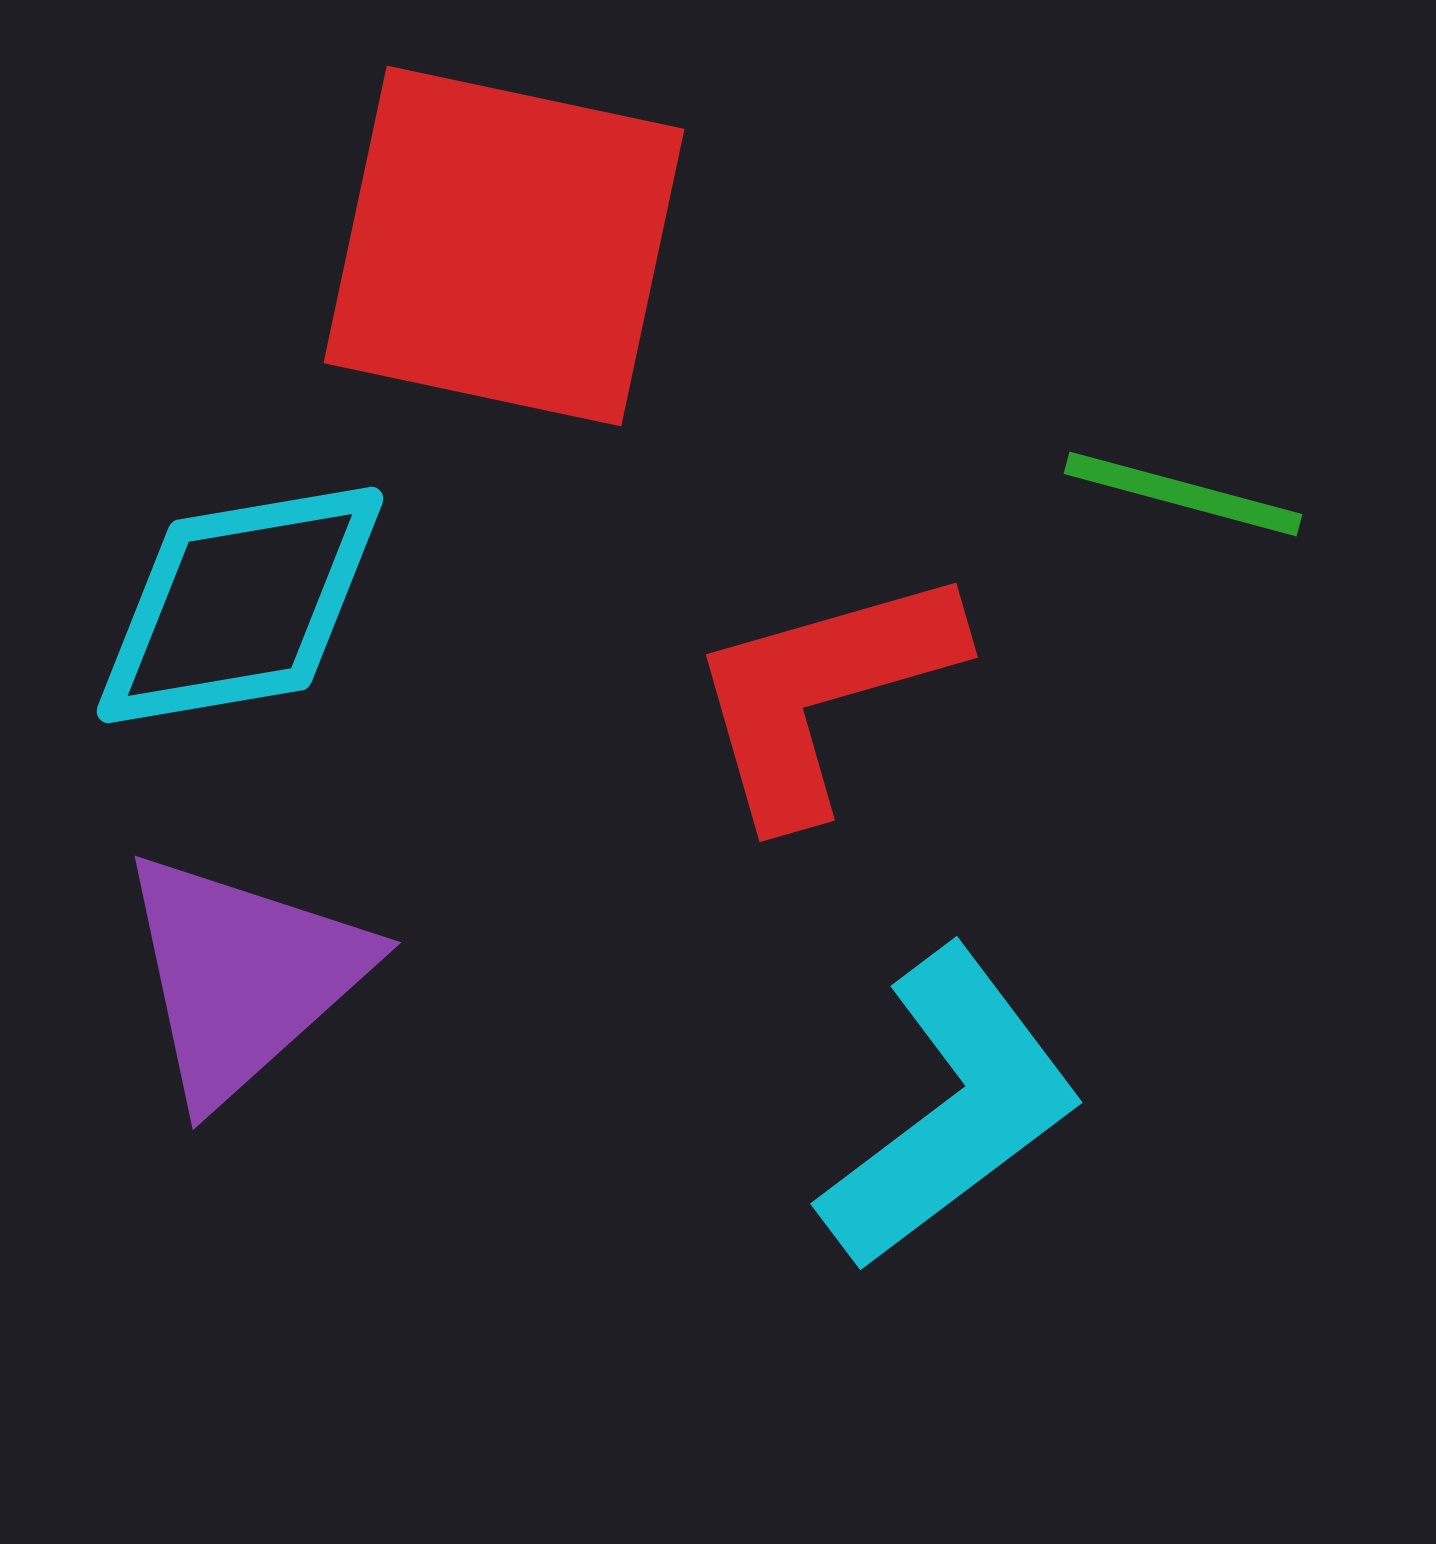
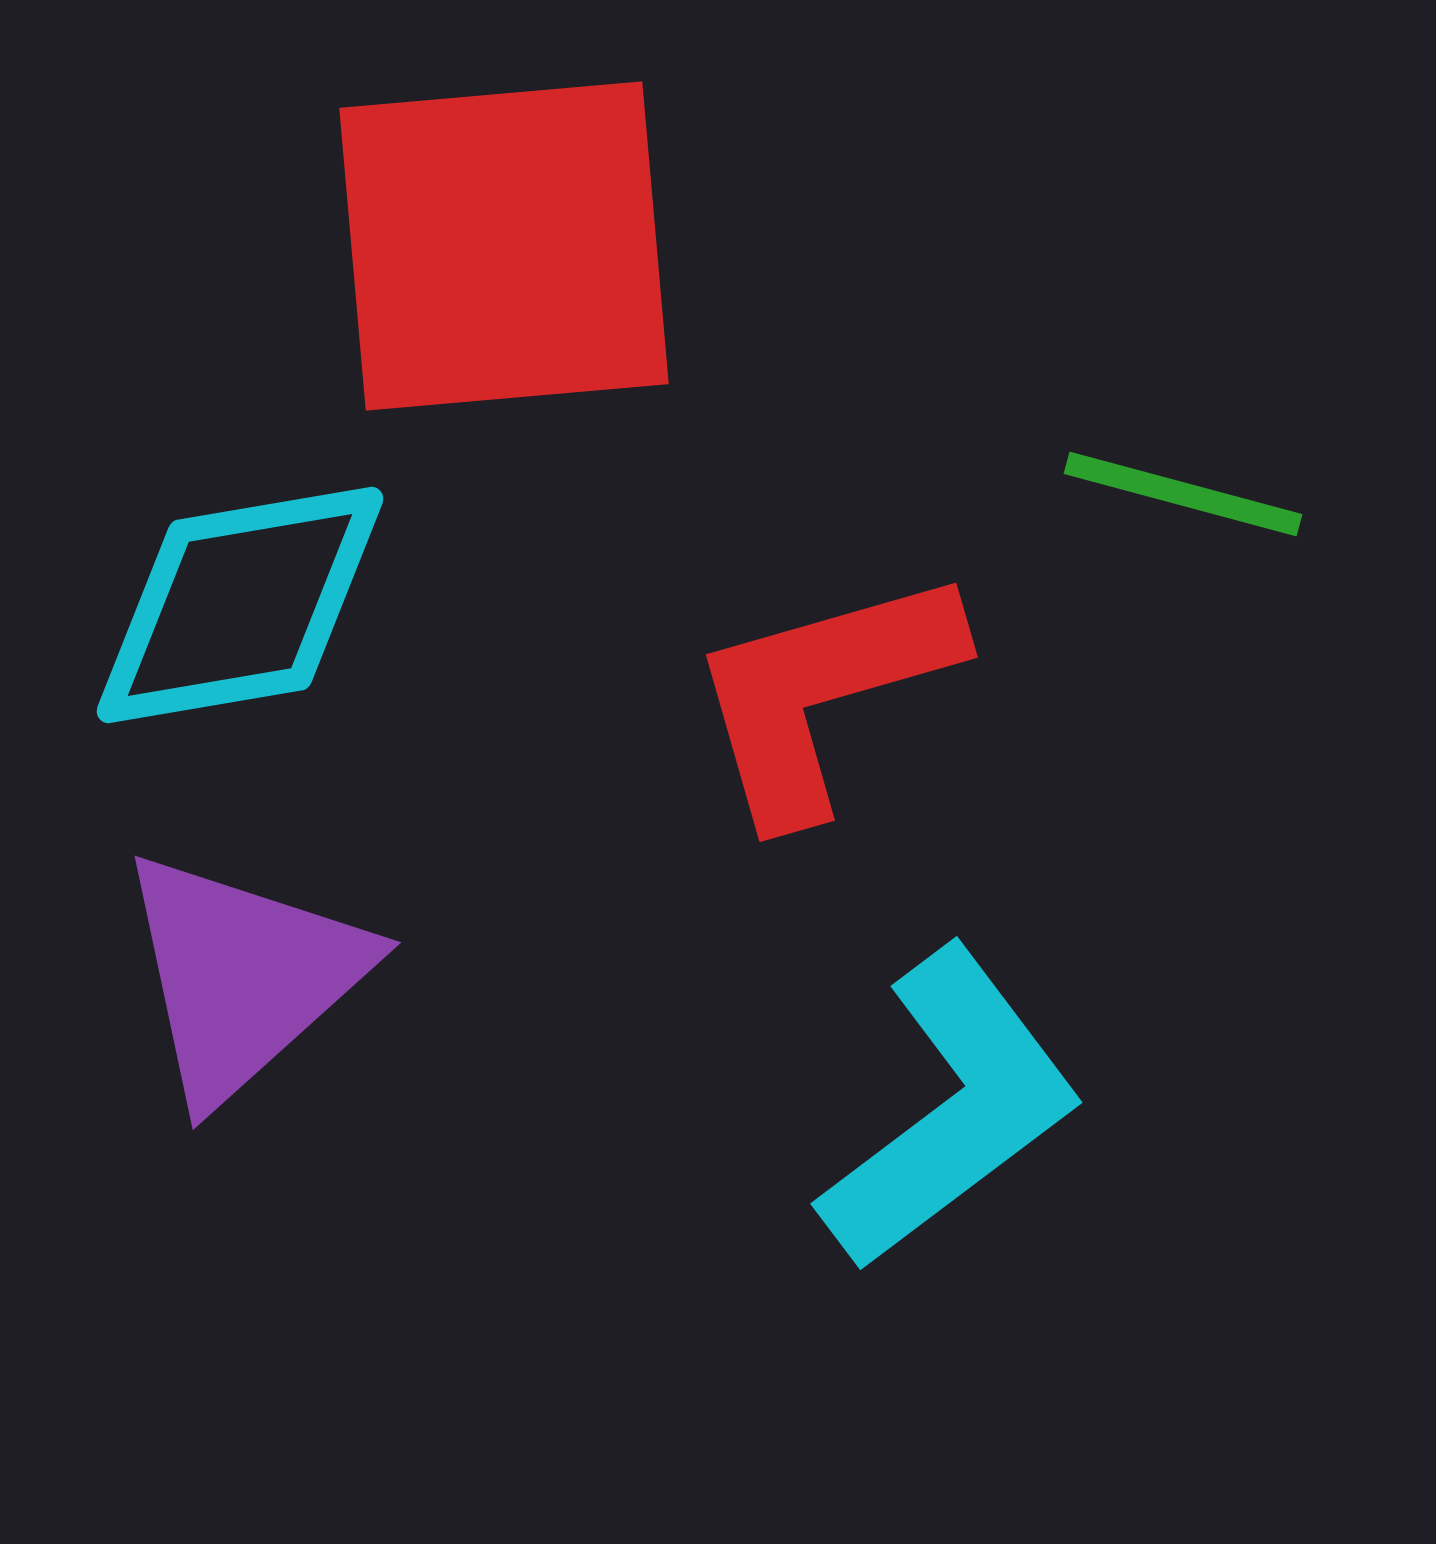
red square: rotated 17 degrees counterclockwise
